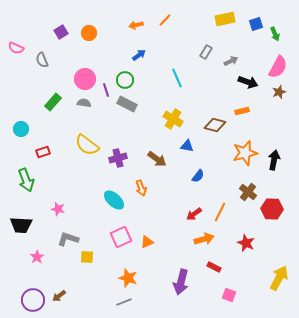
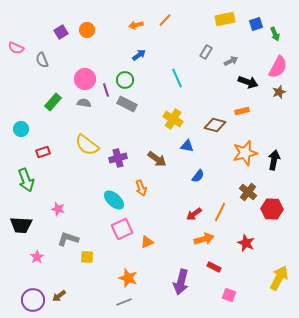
orange circle at (89, 33): moved 2 px left, 3 px up
pink square at (121, 237): moved 1 px right, 8 px up
